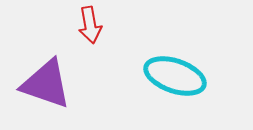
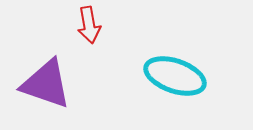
red arrow: moved 1 px left
